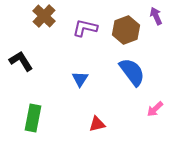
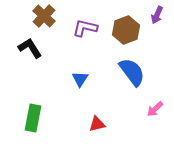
purple arrow: moved 1 px right, 1 px up; rotated 132 degrees counterclockwise
black L-shape: moved 9 px right, 13 px up
